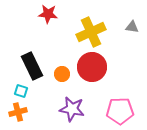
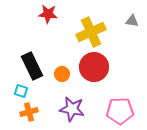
gray triangle: moved 6 px up
red circle: moved 2 px right
orange cross: moved 11 px right
